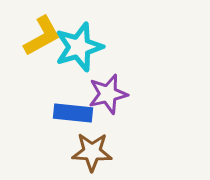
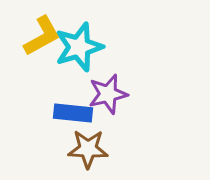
brown star: moved 4 px left, 3 px up
